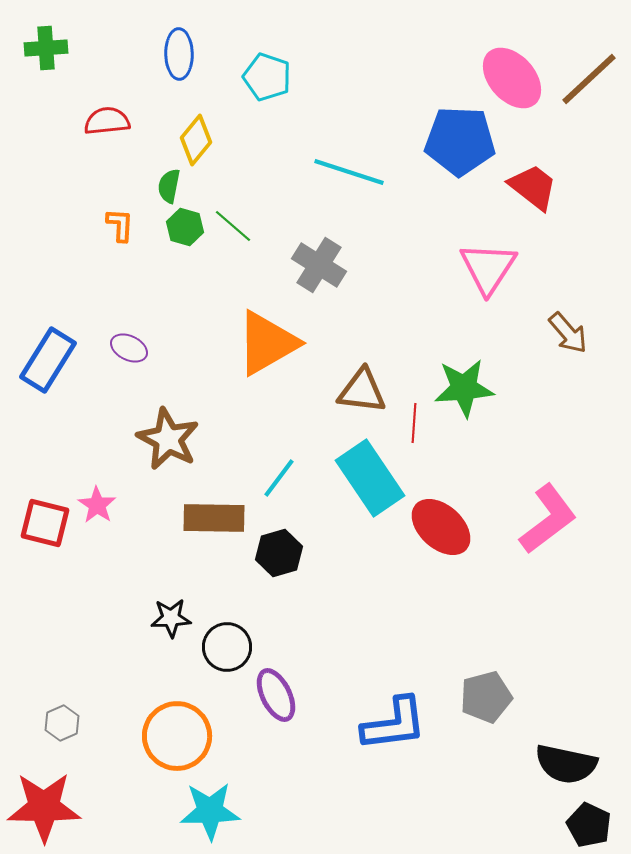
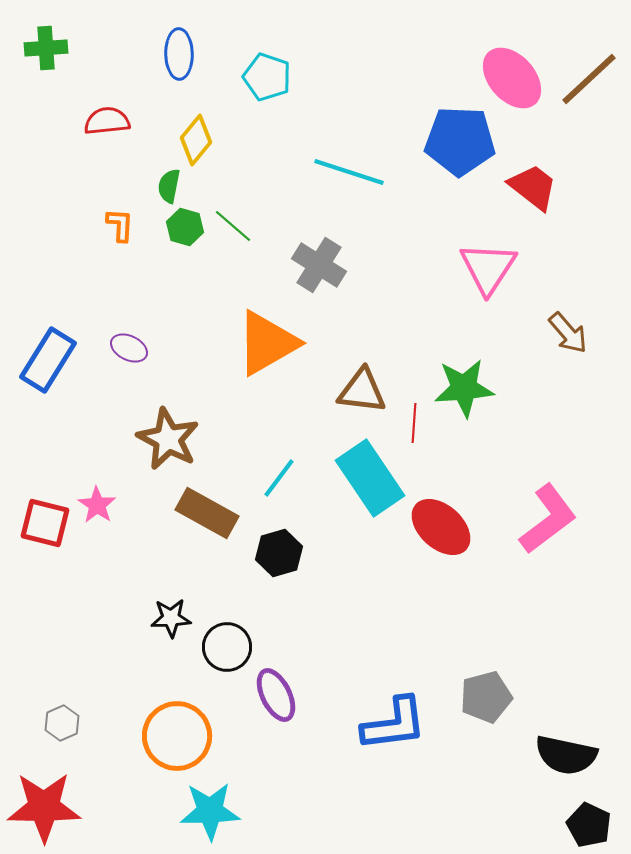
brown rectangle at (214, 518): moved 7 px left, 5 px up; rotated 28 degrees clockwise
black semicircle at (566, 764): moved 9 px up
